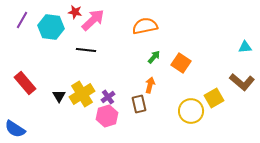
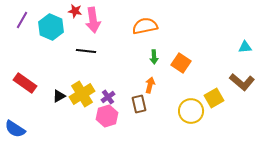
red star: moved 1 px up
pink arrow: rotated 125 degrees clockwise
cyan hexagon: rotated 15 degrees clockwise
black line: moved 1 px down
green arrow: rotated 136 degrees clockwise
red rectangle: rotated 15 degrees counterclockwise
black triangle: rotated 32 degrees clockwise
